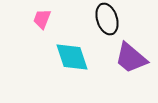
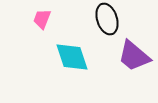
purple trapezoid: moved 3 px right, 2 px up
